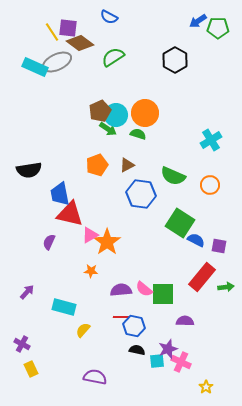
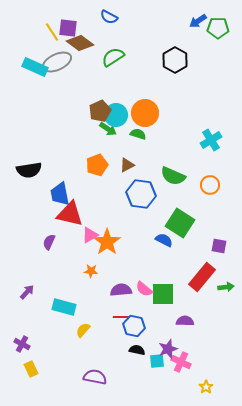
blue semicircle at (196, 240): moved 32 px left
